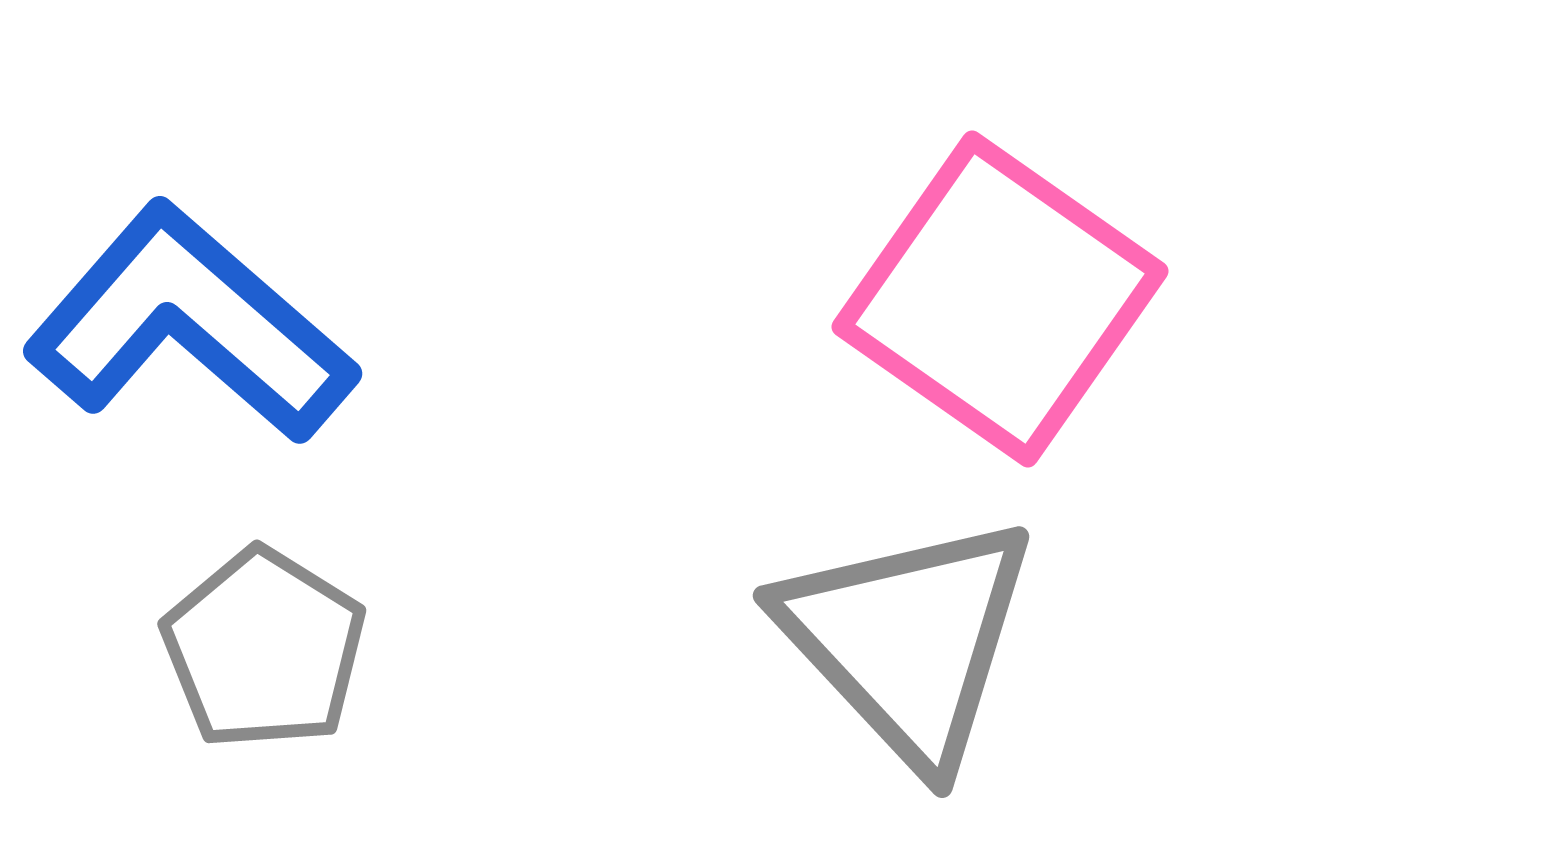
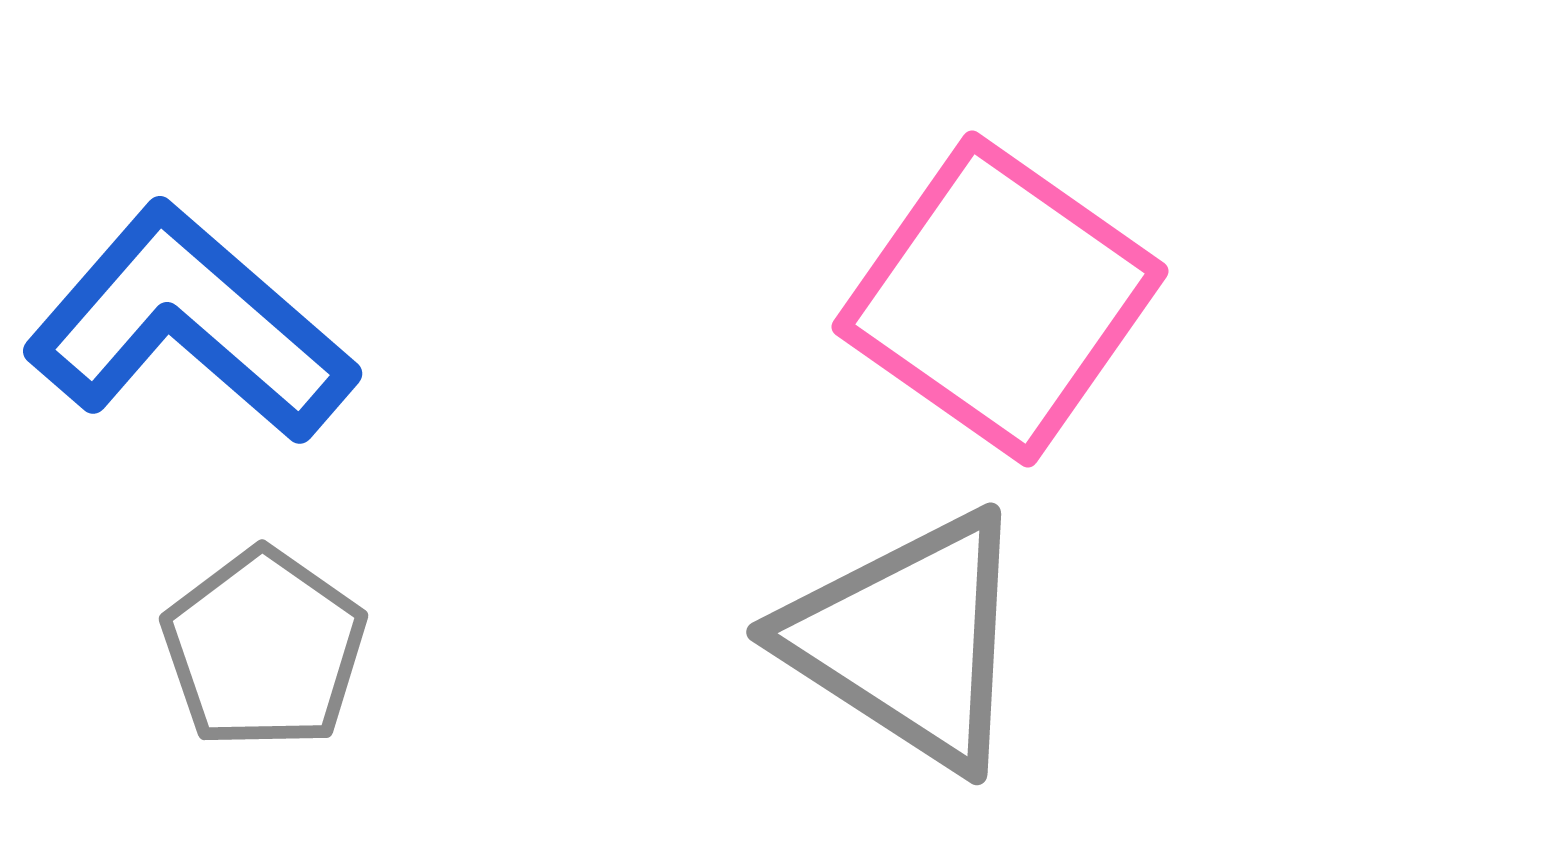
gray triangle: rotated 14 degrees counterclockwise
gray pentagon: rotated 3 degrees clockwise
